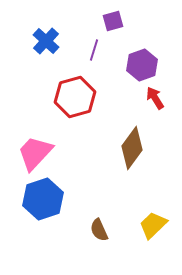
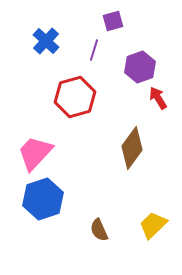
purple hexagon: moved 2 px left, 2 px down
red arrow: moved 3 px right
